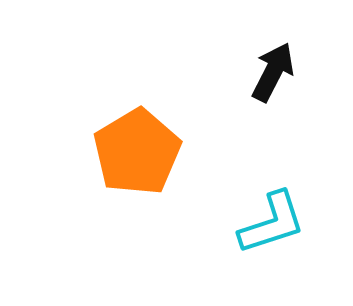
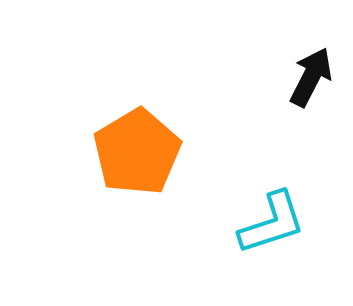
black arrow: moved 38 px right, 5 px down
